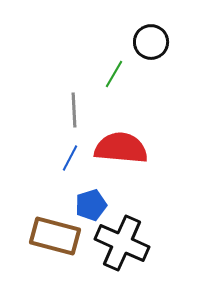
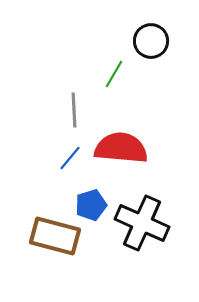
black circle: moved 1 px up
blue line: rotated 12 degrees clockwise
black cross: moved 20 px right, 20 px up
